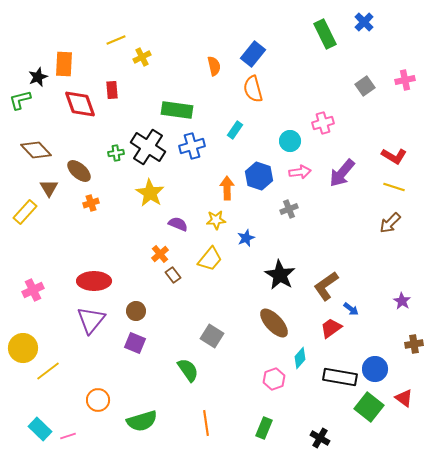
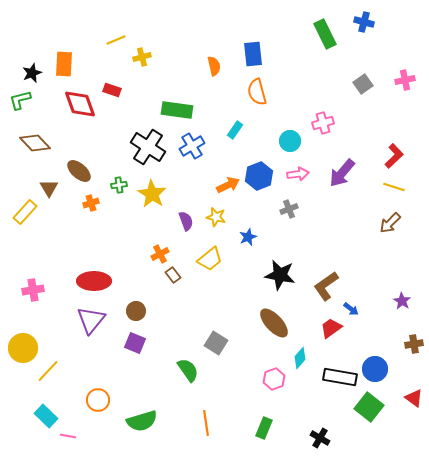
blue cross at (364, 22): rotated 30 degrees counterclockwise
blue rectangle at (253, 54): rotated 45 degrees counterclockwise
yellow cross at (142, 57): rotated 12 degrees clockwise
black star at (38, 77): moved 6 px left, 4 px up
gray square at (365, 86): moved 2 px left, 2 px up
orange semicircle at (253, 89): moved 4 px right, 3 px down
red rectangle at (112, 90): rotated 66 degrees counterclockwise
blue cross at (192, 146): rotated 15 degrees counterclockwise
brown diamond at (36, 150): moved 1 px left, 7 px up
green cross at (116, 153): moved 3 px right, 32 px down
red L-shape at (394, 156): rotated 75 degrees counterclockwise
pink arrow at (300, 172): moved 2 px left, 2 px down
blue hexagon at (259, 176): rotated 20 degrees clockwise
orange arrow at (227, 188): moved 1 px right, 3 px up; rotated 65 degrees clockwise
yellow star at (150, 193): moved 2 px right, 1 px down
yellow star at (216, 220): moved 3 px up; rotated 18 degrees clockwise
purple semicircle at (178, 224): moved 8 px right, 3 px up; rotated 48 degrees clockwise
blue star at (246, 238): moved 2 px right, 1 px up
orange cross at (160, 254): rotated 12 degrees clockwise
yellow trapezoid at (210, 259): rotated 12 degrees clockwise
black star at (280, 275): rotated 20 degrees counterclockwise
pink cross at (33, 290): rotated 15 degrees clockwise
gray square at (212, 336): moved 4 px right, 7 px down
yellow line at (48, 371): rotated 10 degrees counterclockwise
red triangle at (404, 398): moved 10 px right
cyan rectangle at (40, 429): moved 6 px right, 13 px up
pink line at (68, 436): rotated 28 degrees clockwise
